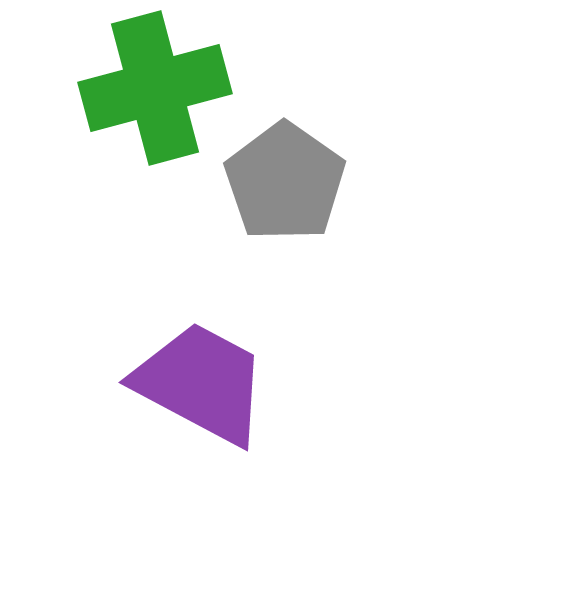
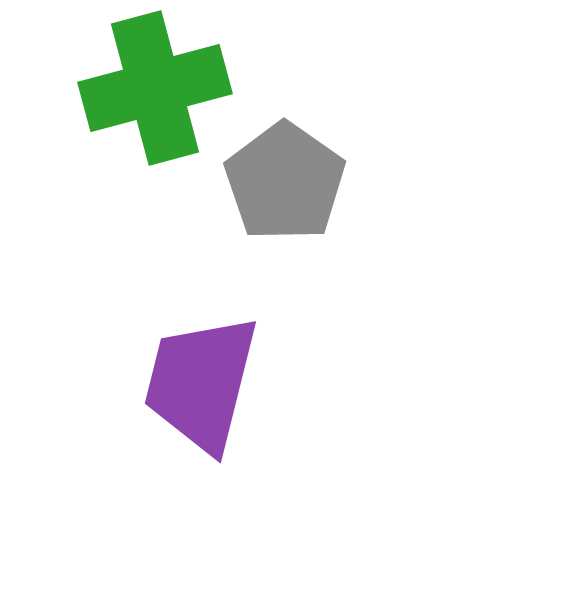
purple trapezoid: rotated 104 degrees counterclockwise
